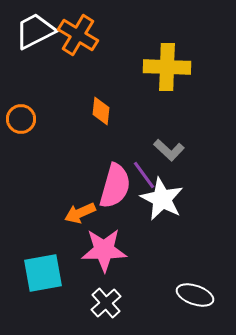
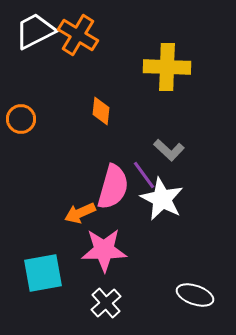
pink semicircle: moved 2 px left, 1 px down
